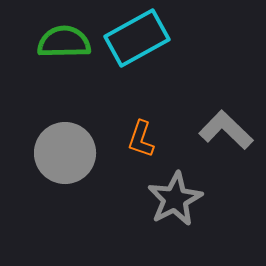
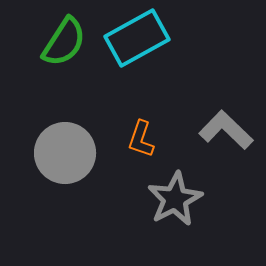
green semicircle: rotated 124 degrees clockwise
